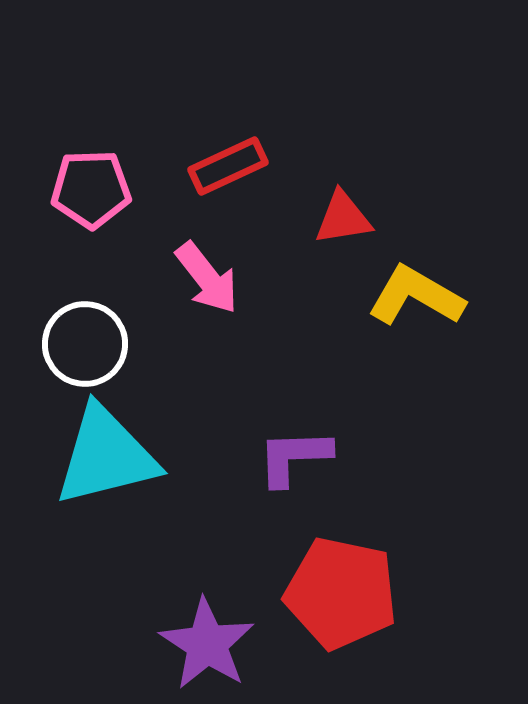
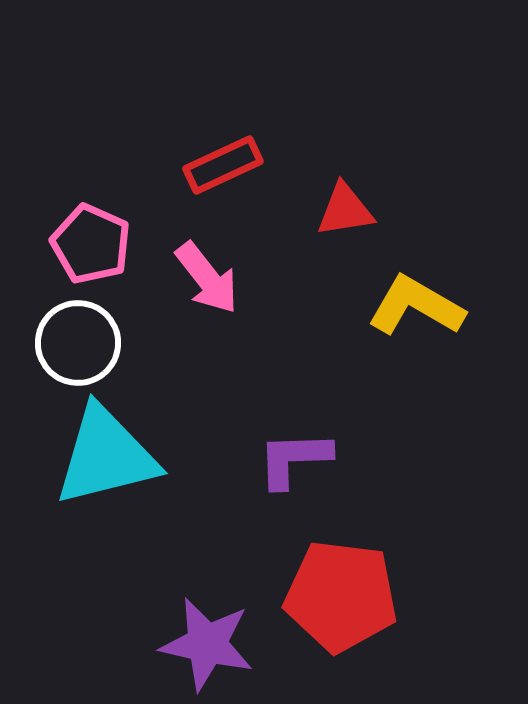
red rectangle: moved 5 px left, 1 px up
pink pentagon: moved 55 px down; rotated 26 degrees clockwise
red triangle: moved 2 px right, 8 px up
yellow L-shape: moved 10 px down
white circle: moved 7 px left, 1 px up
purple L-shape: moved 2 px down
red pentagon: moved 3 px down; rotated 5 degrees counterclockwise
purple star: rotated 20 degrees counterclockwise
